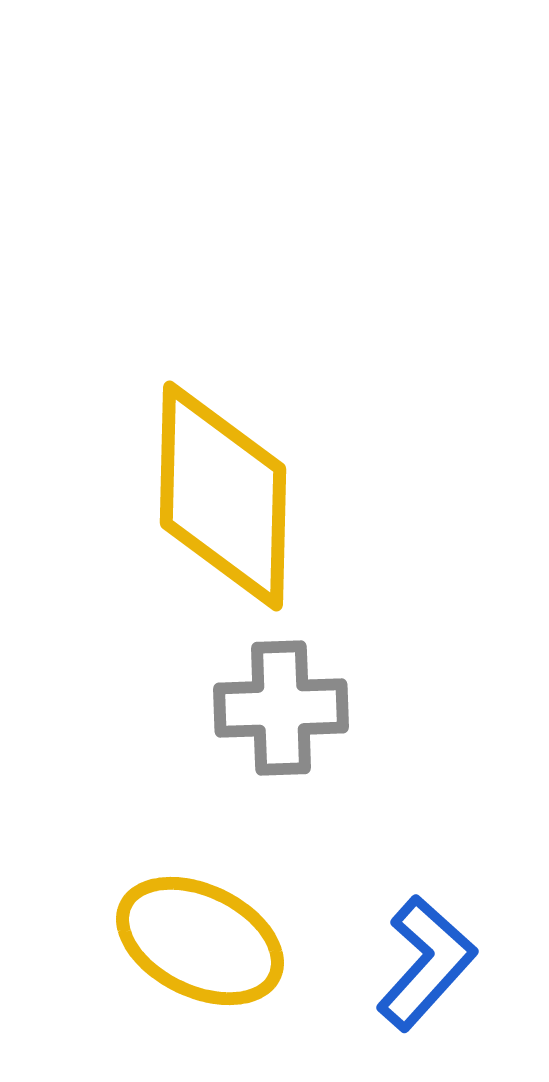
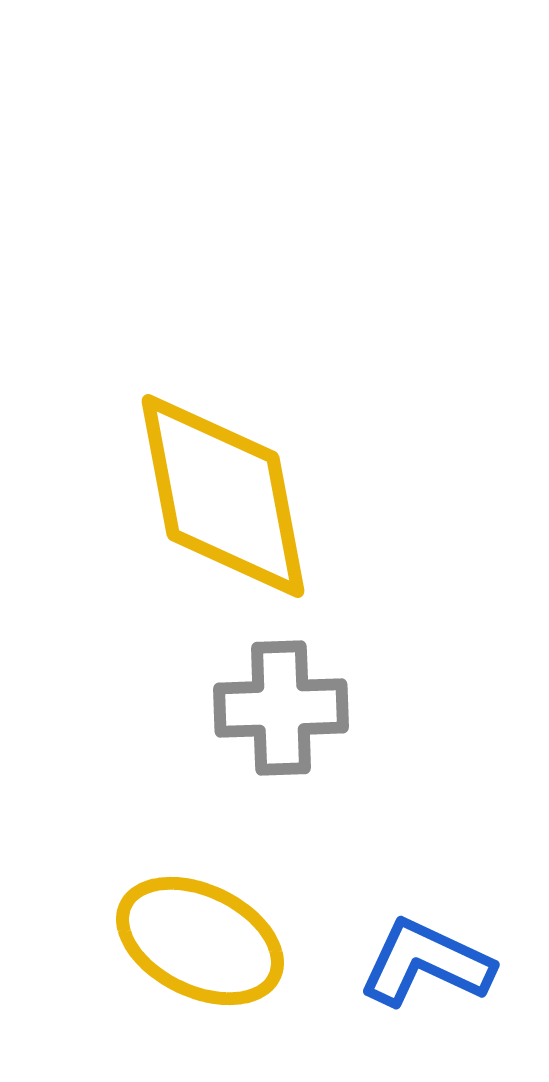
yellow diamond: rotated 12 degrees counterclockwise
blue L-shape: rotated 107 degrees counterclockwise
